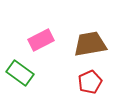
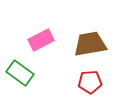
red pentagon: rotated 20 degrees clockwise
